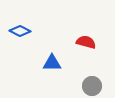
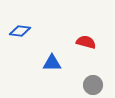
blue diamond: rotated 20 degrees counterclockwise
gray circle: moved 1 px right, 1 px up
